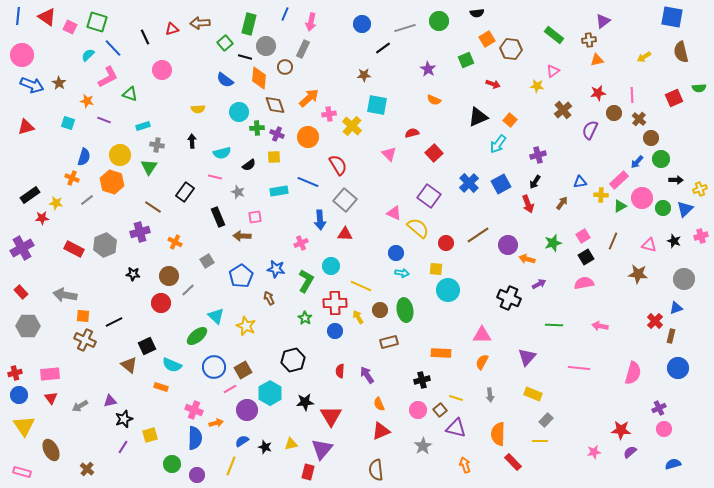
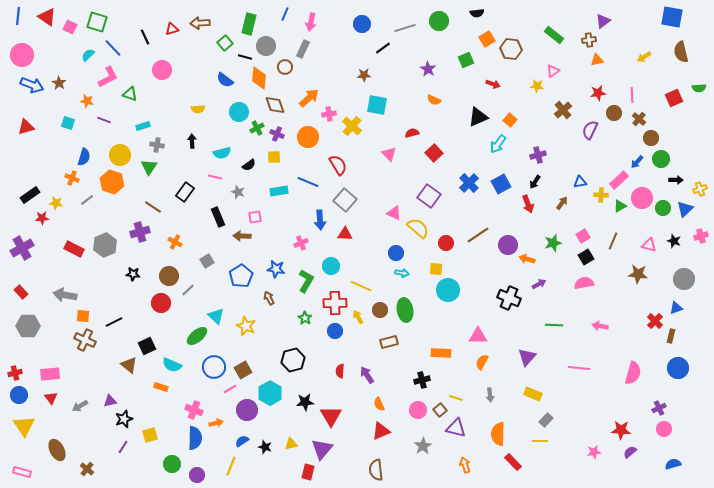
green cross at (257, 128): rotated 24 degrees counterclockwise
pink triangle at (482, 335): moved 4 px left, 1 px down
brown ellipse at (51, 450): moved 6 px right
